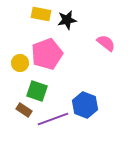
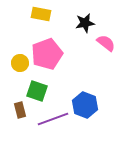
black star: moved 18 px right, 3 px down
brown rectangle: moved 4 px left; rotated 42 degrees clockwise
